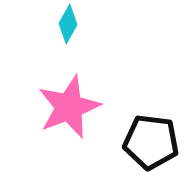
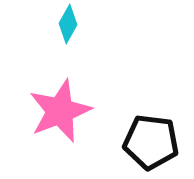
pink star: moved 9 px left, 4 px down
